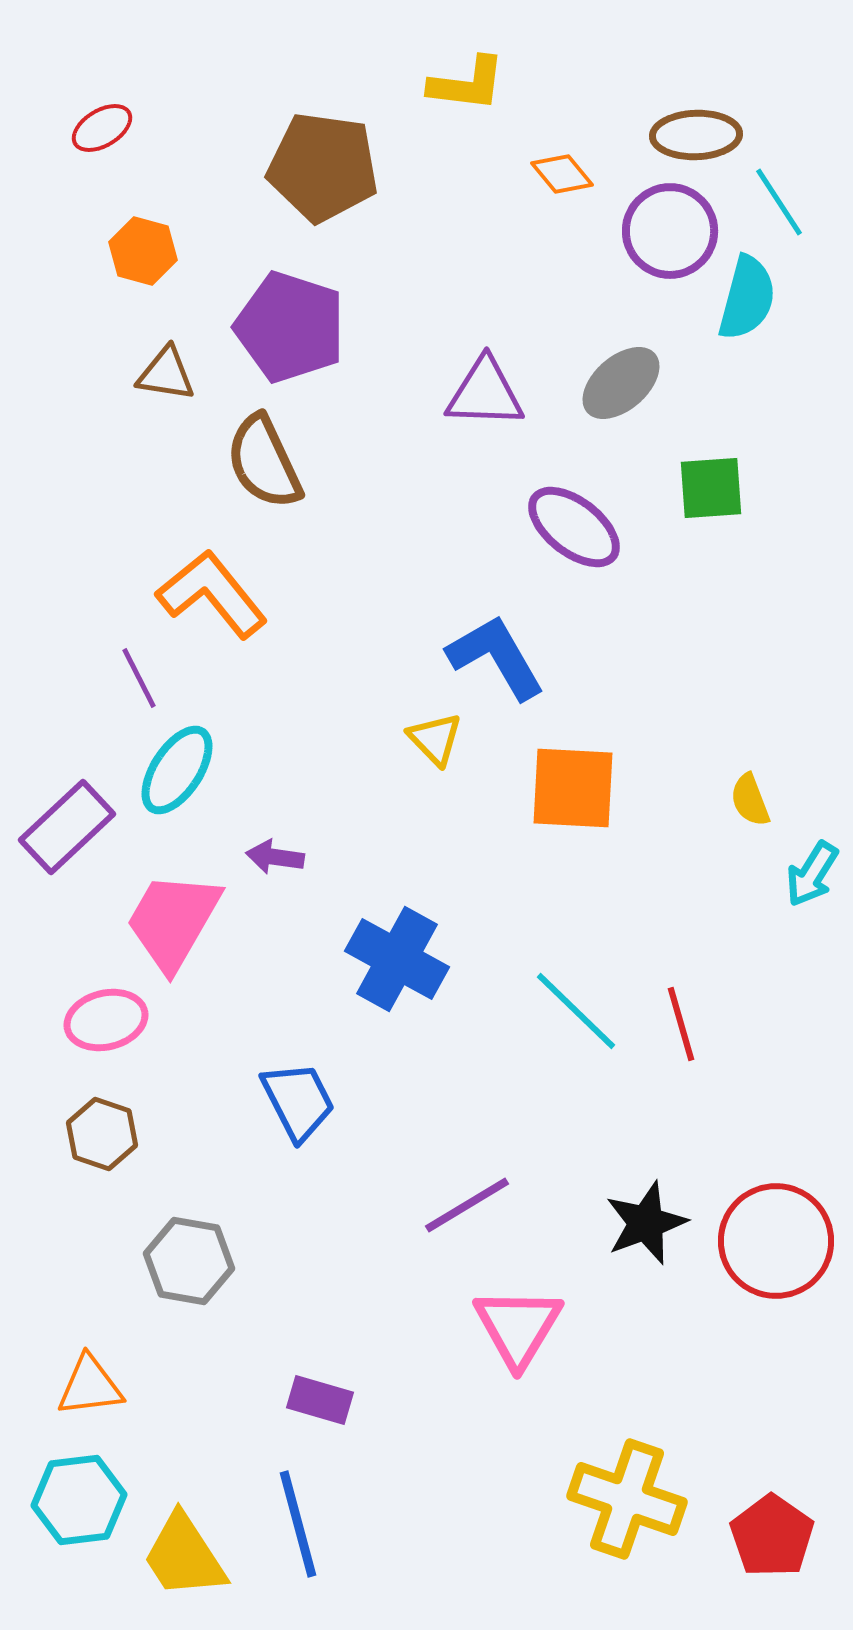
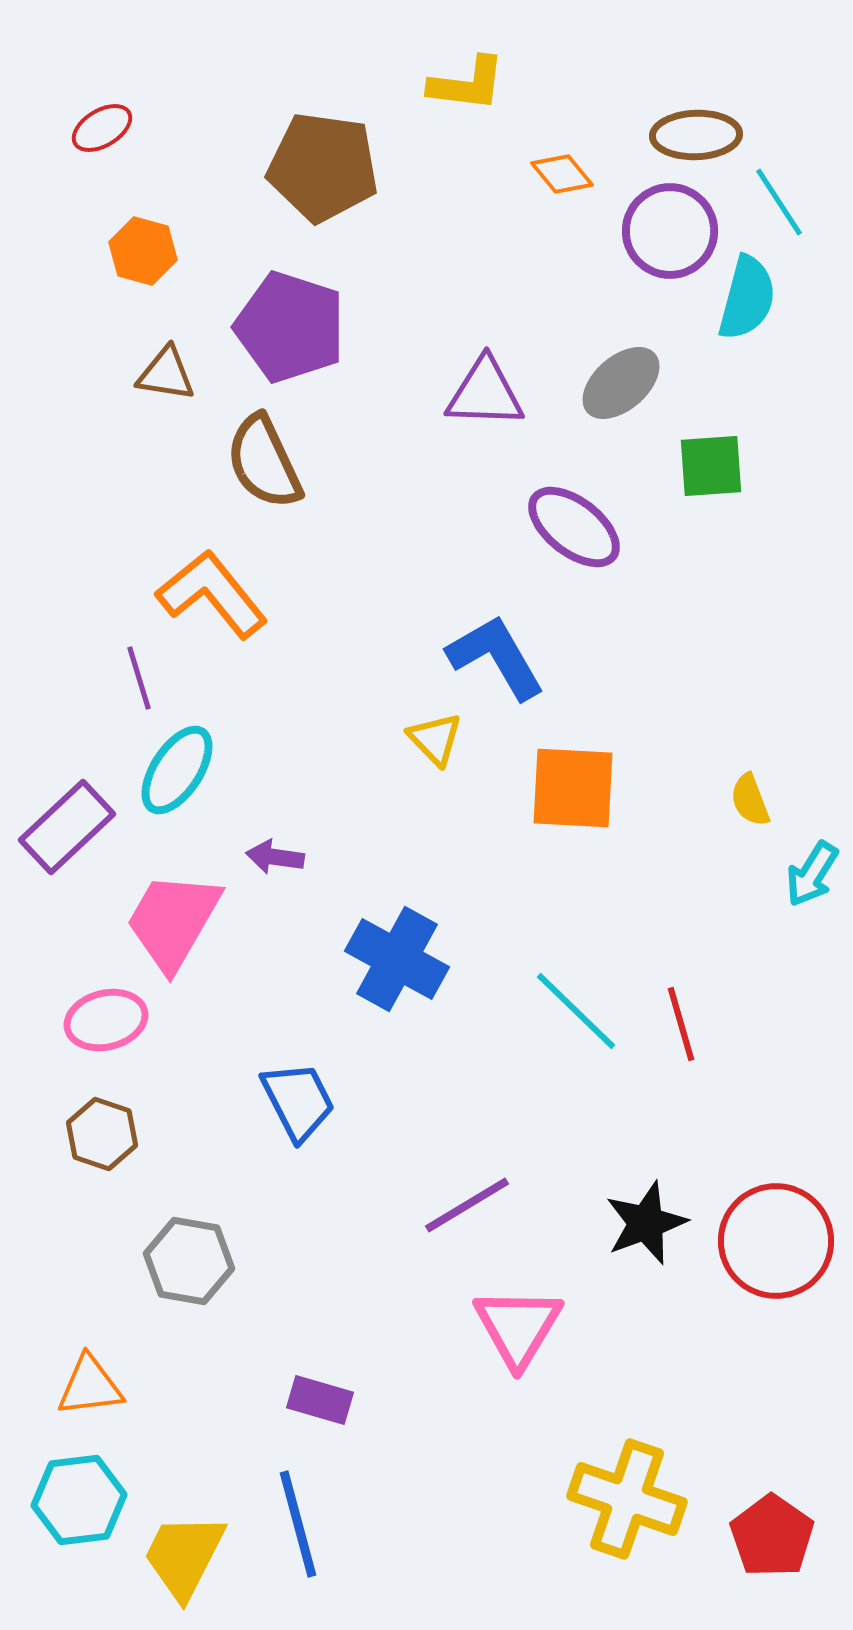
green square at (711, 488): moved 22 px up
purple line at (139, 678): rotated 10 degrees clockwise
yellow trapezoid at (184, 1556): rotated 60 degrees clockwise
